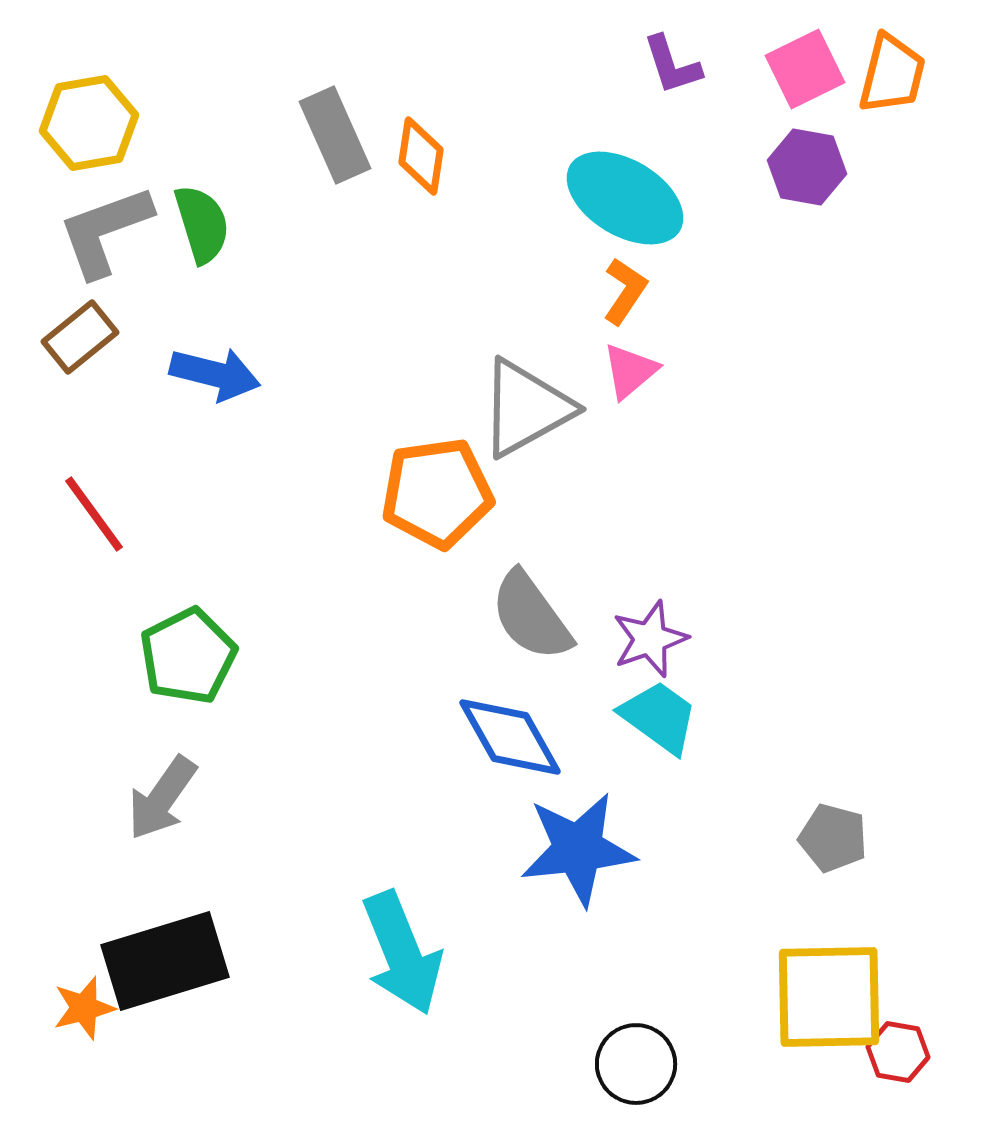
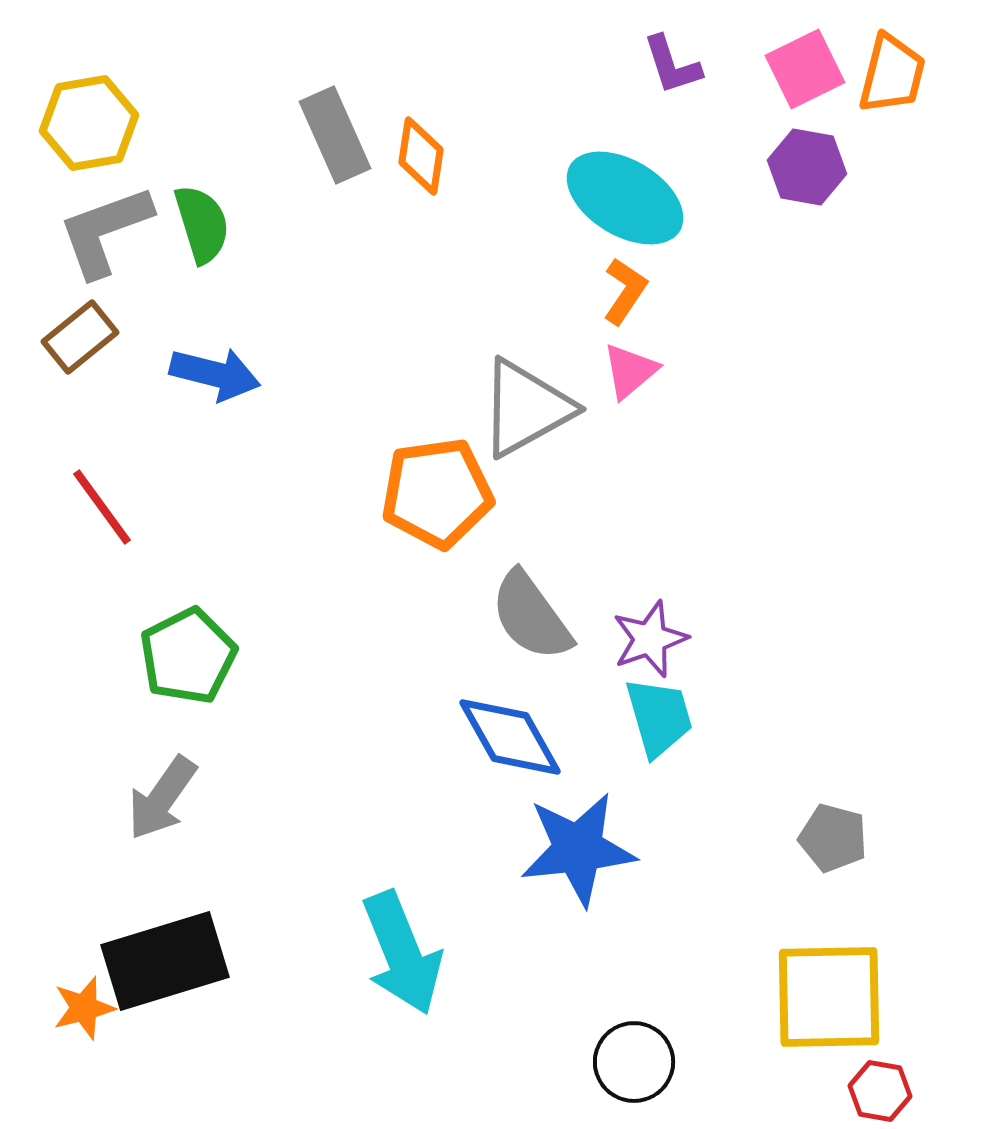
red line: moved 8 px right, 7 px up
cyan trapezoid: rotated 38 degrees clockwise
red hexagon: moved 18 px left, 39 px down
black circle: moved 2 px left, 2 px up
